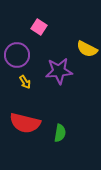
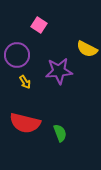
pink square: moved 2 px up
green semicircle: rotated 30 degrees counterclockwise
